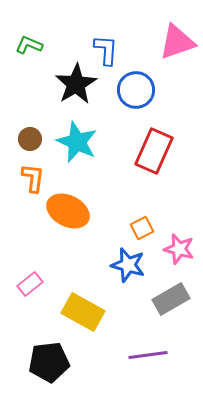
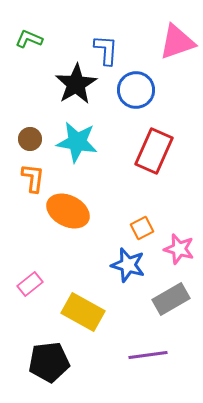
green L-shape: moved 6 px up
cyan star: rotated 15 degrees counterclockwise
